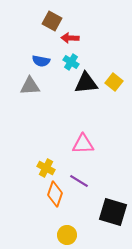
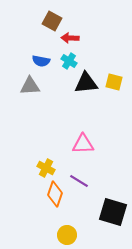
cyan cross: moved 2 px left, 1 px up
yellow square: rotated 24 degrees counterclockwise
